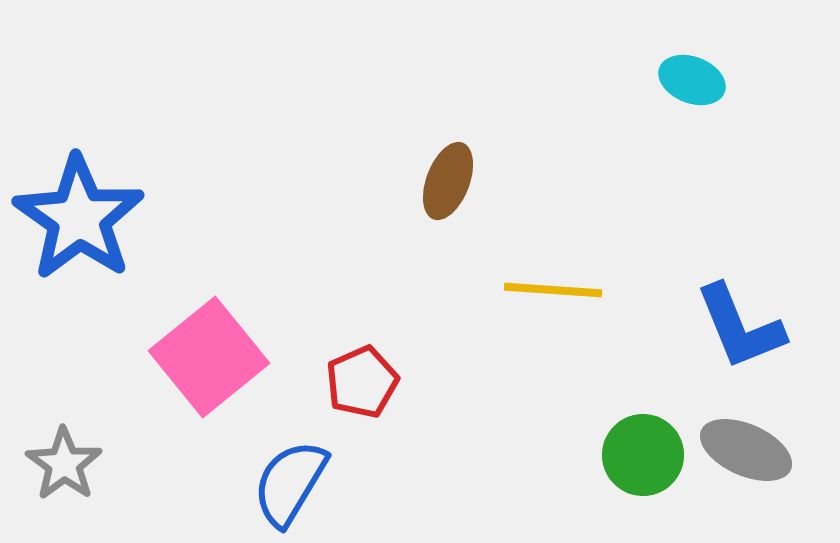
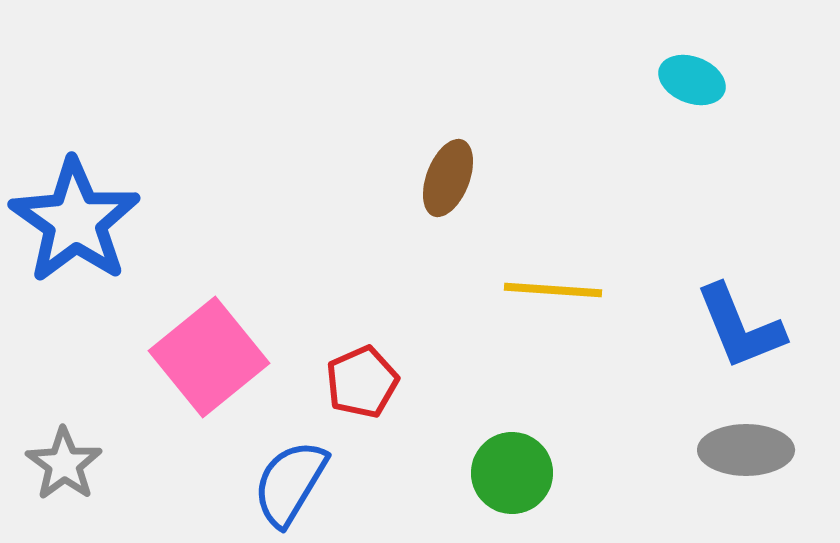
brown ellipse: moved 3 px up
blue star: moved 4 px left, 3 px down
gray ellipse: rotated 24 degrees counterclockwise
green circle: moved 131 px left, 18 px down
